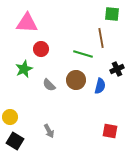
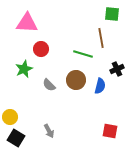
black square: moved 1 px right, 3 px up
